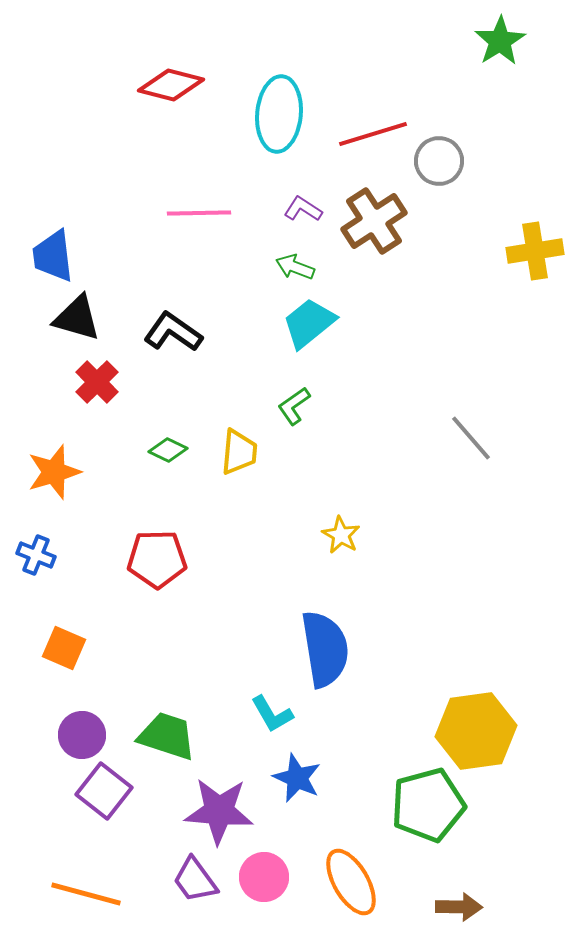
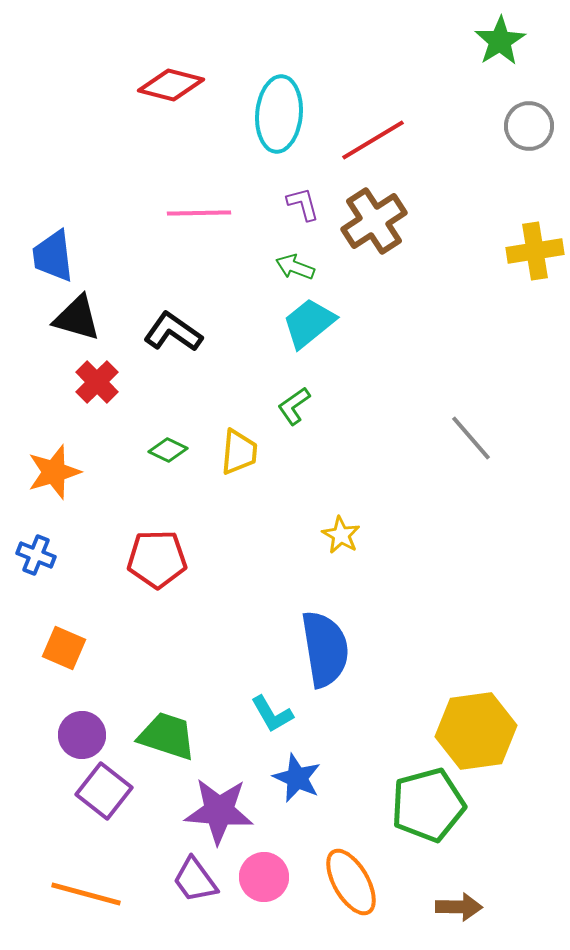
red line: moved 6 px down; rotated 14 degrees counterclockwise
gray circle: moved 90 px right, 35 px up
purple L-shape: moved 5 px up; rotated 42 degrees clockwise
